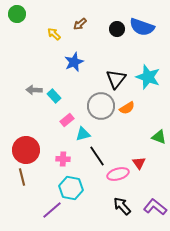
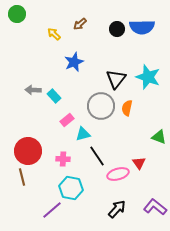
blue semicircle: rotated 20 degrees counterclockwise
gray arrow: moved 1 px left
orange semicircle: rotated 133 degrees clockwise
red circle: moved 2 px right, 1 px down
black arrow: moved 5 px left, 3 px down; rotated 84 degrees clockwise
